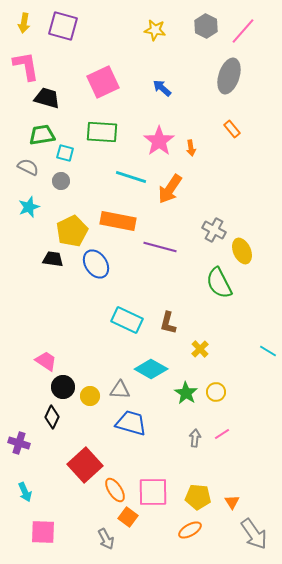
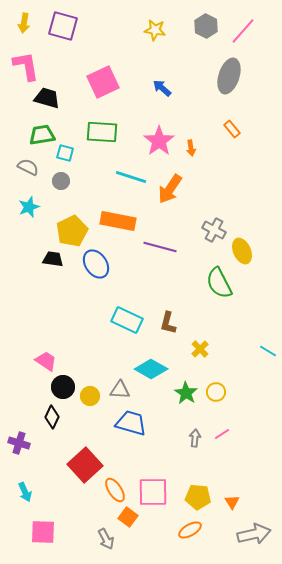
gray arrow at (254, 534): rotated 68 degrees counterclockwise
